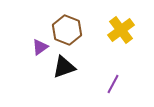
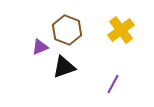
purple triangle: rotated 12 degrees clockwise
